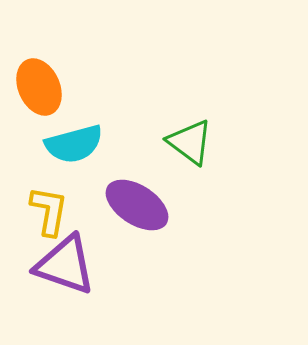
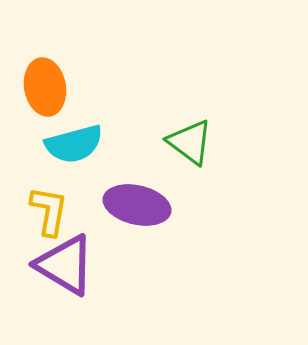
orange ellipse: moved 6 px right; rotated 14 degrees clockwise
purple ellipse: rotated 20 degrees counterclockwise
purple triangle: rotated 12 degrees clockwise
